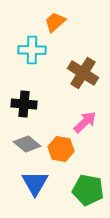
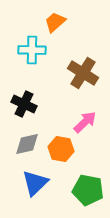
black cross: rotated 20 degrees clockwise
gray diamond: rotated 52 degrees counterclockwise
blue triangle: rotated 16 degrees clockwise
